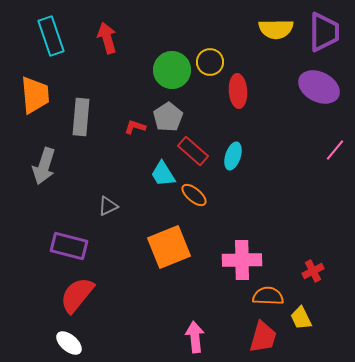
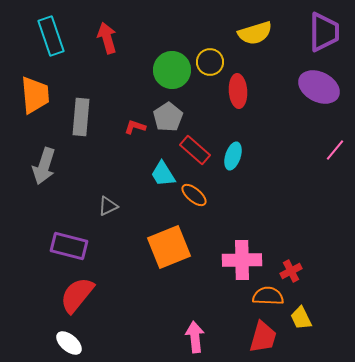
yellow semicircle: moved 21 px left, 4 px down; rotated 16 degrees counterclockwise
red rectangle: moved 2 px right, 1 px up
red cross: moved 22 px left
